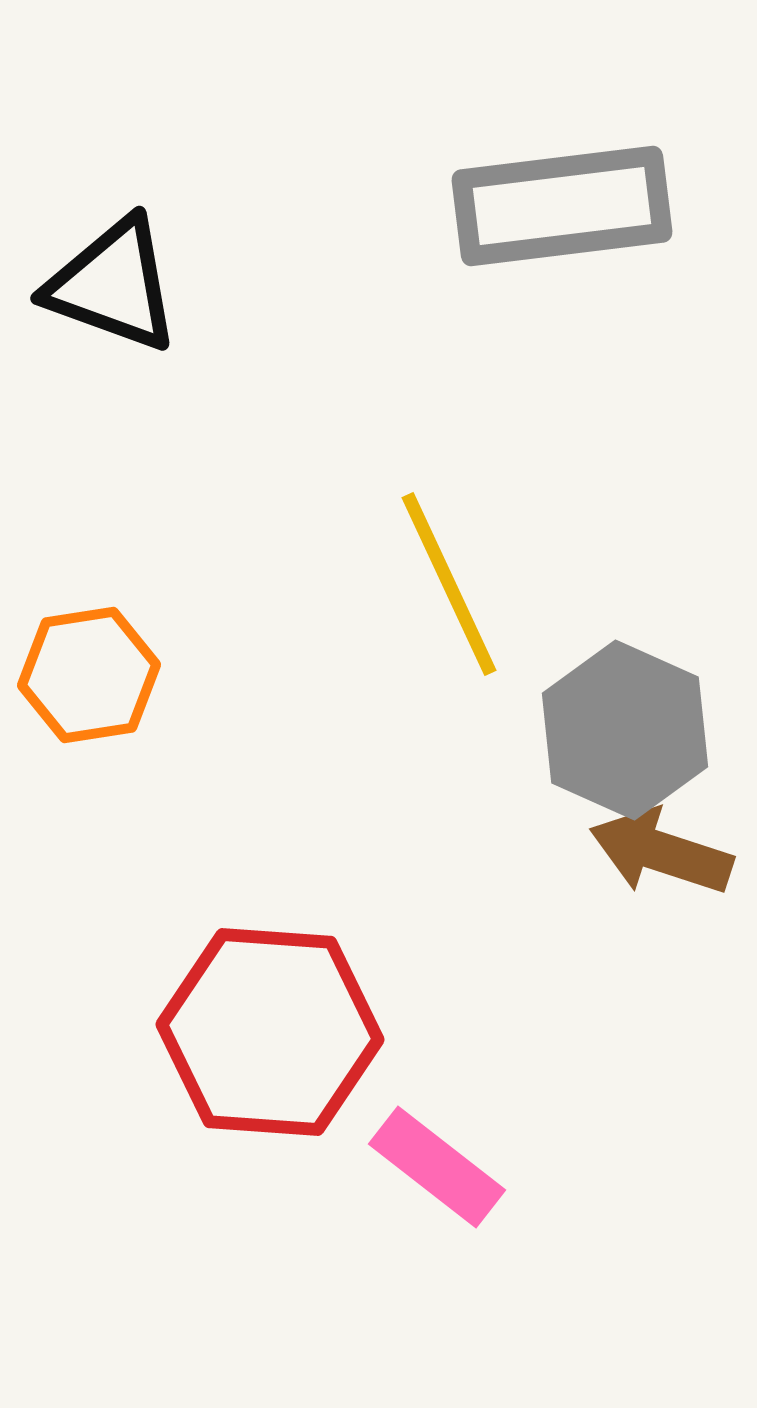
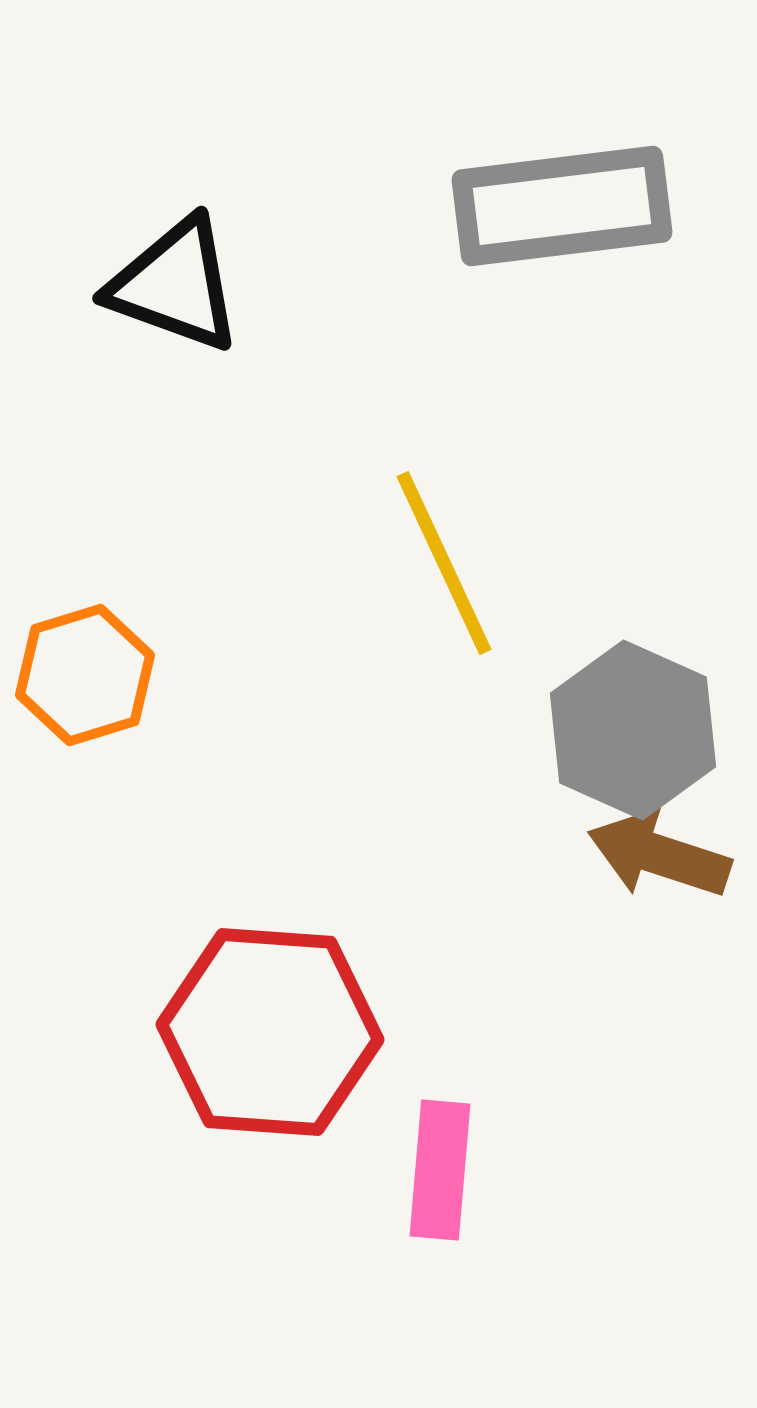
black triangle: moved 62 px right
yellow line: moved 5 px left, 21 px up
orange hexagon: moved 4 px left; rotated 8 degrees counterclockwise
gray hexagon: moved 8 px right
brown arrow: moved 2 px left, 3 px down
pink rectangle: moved 3 px right, 3 px down; rotated 57 degrees clockwise
